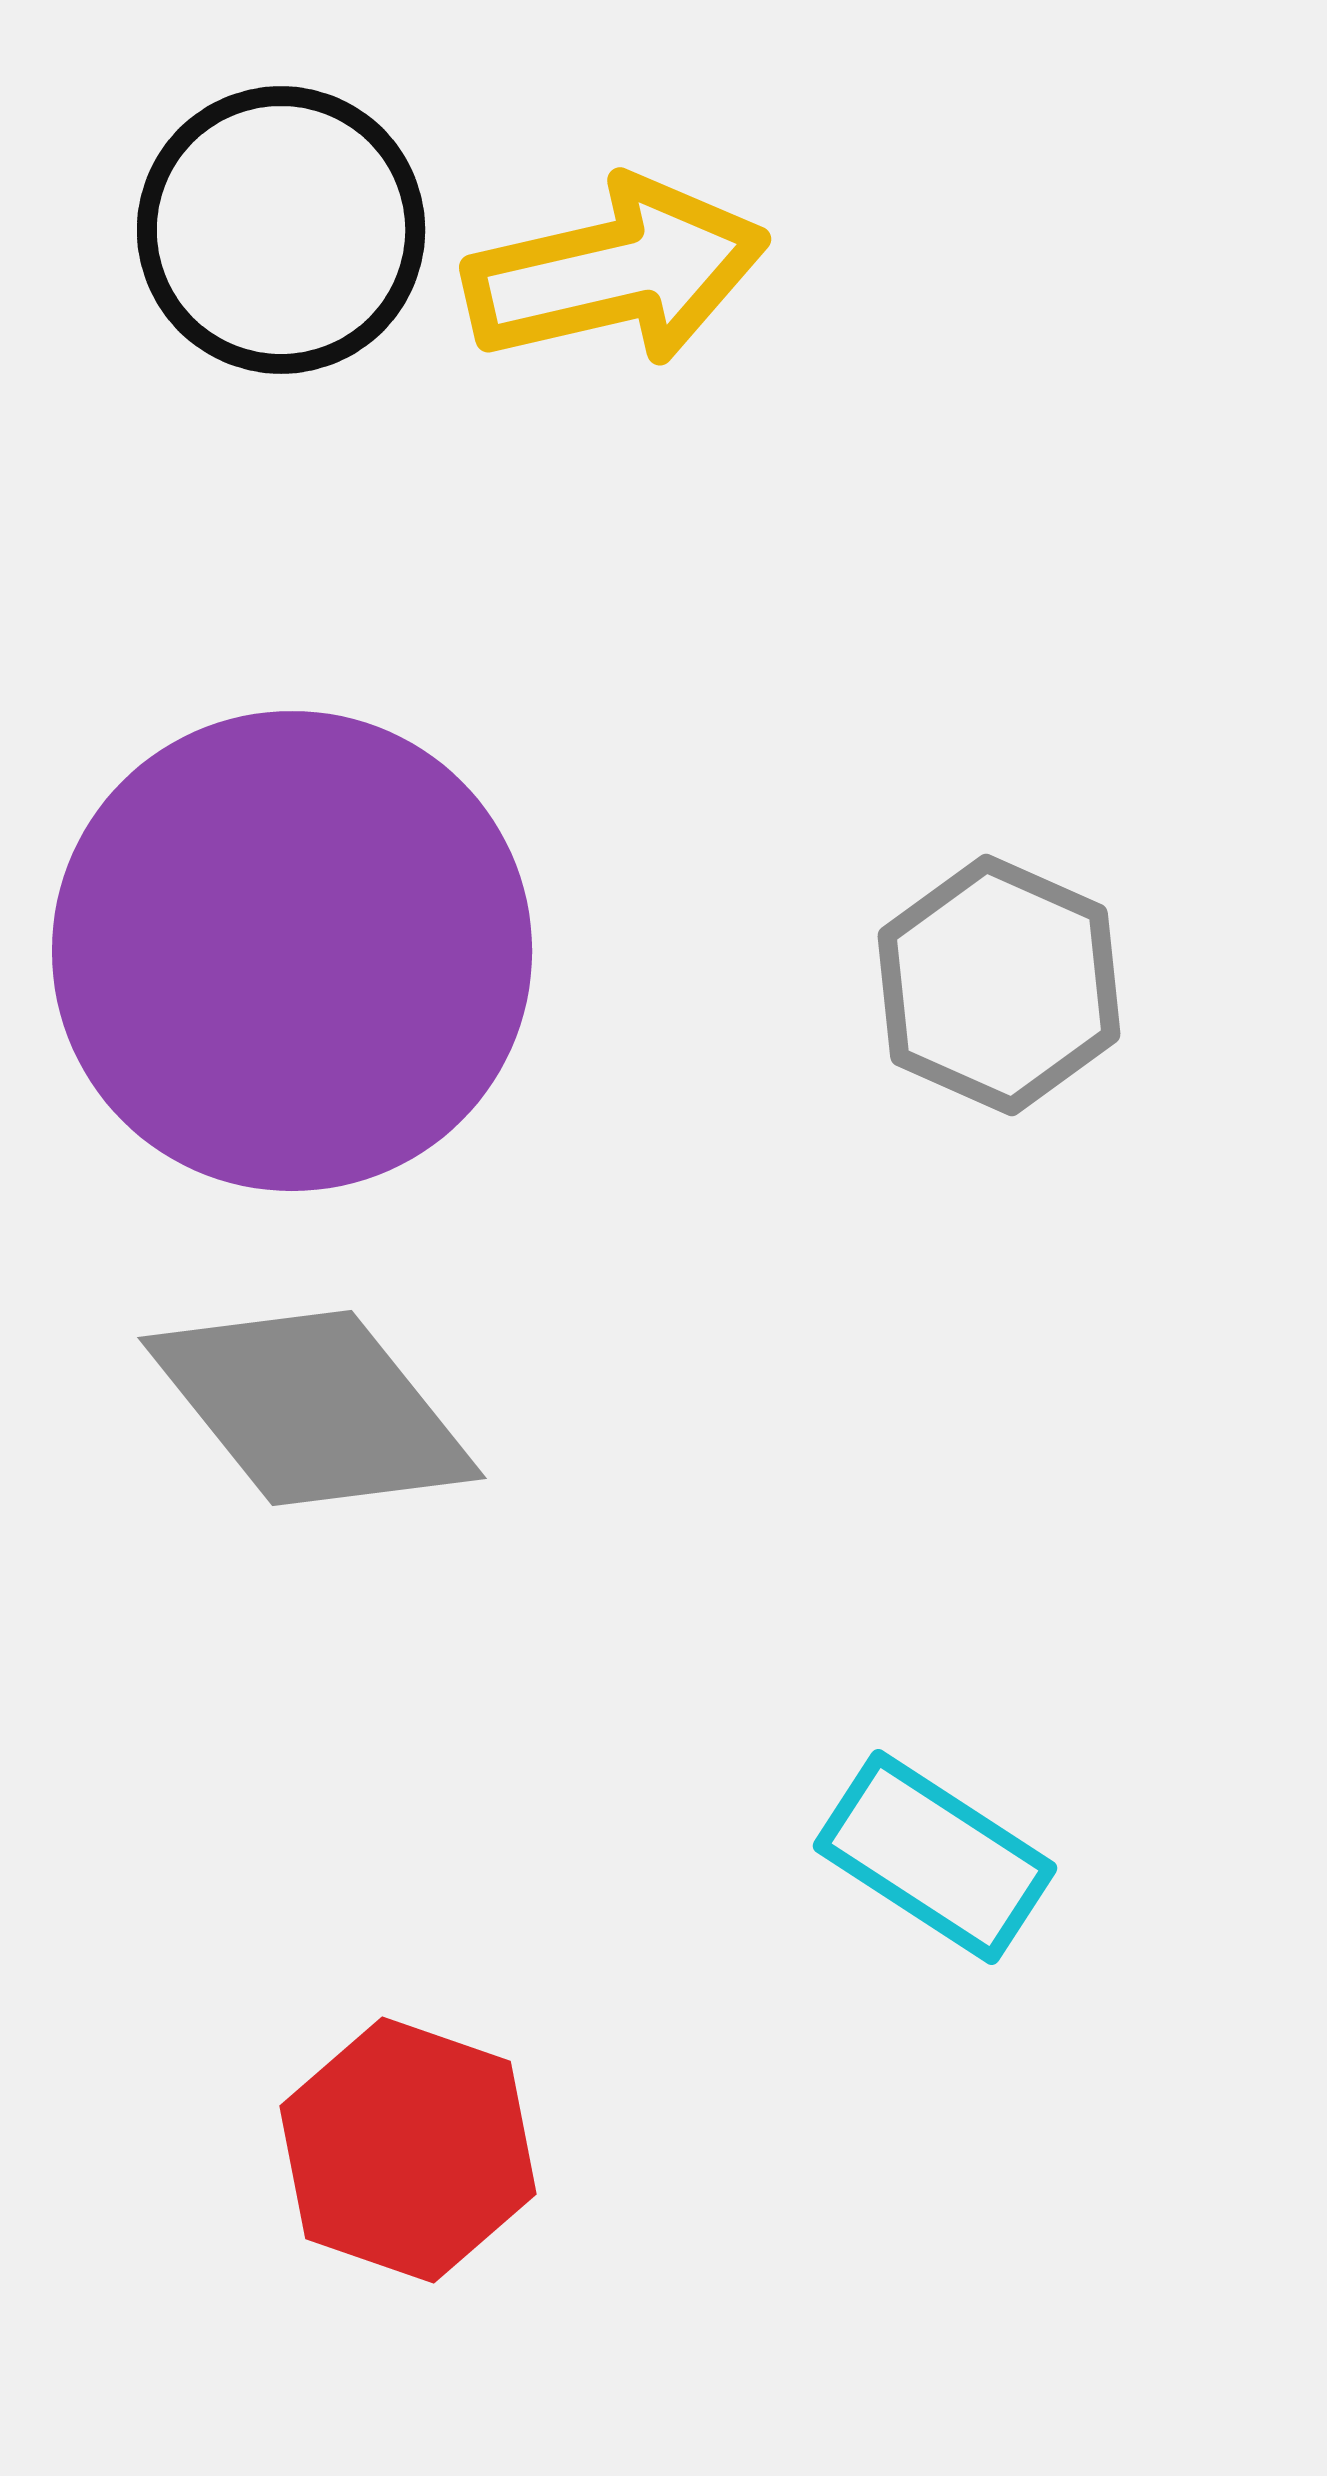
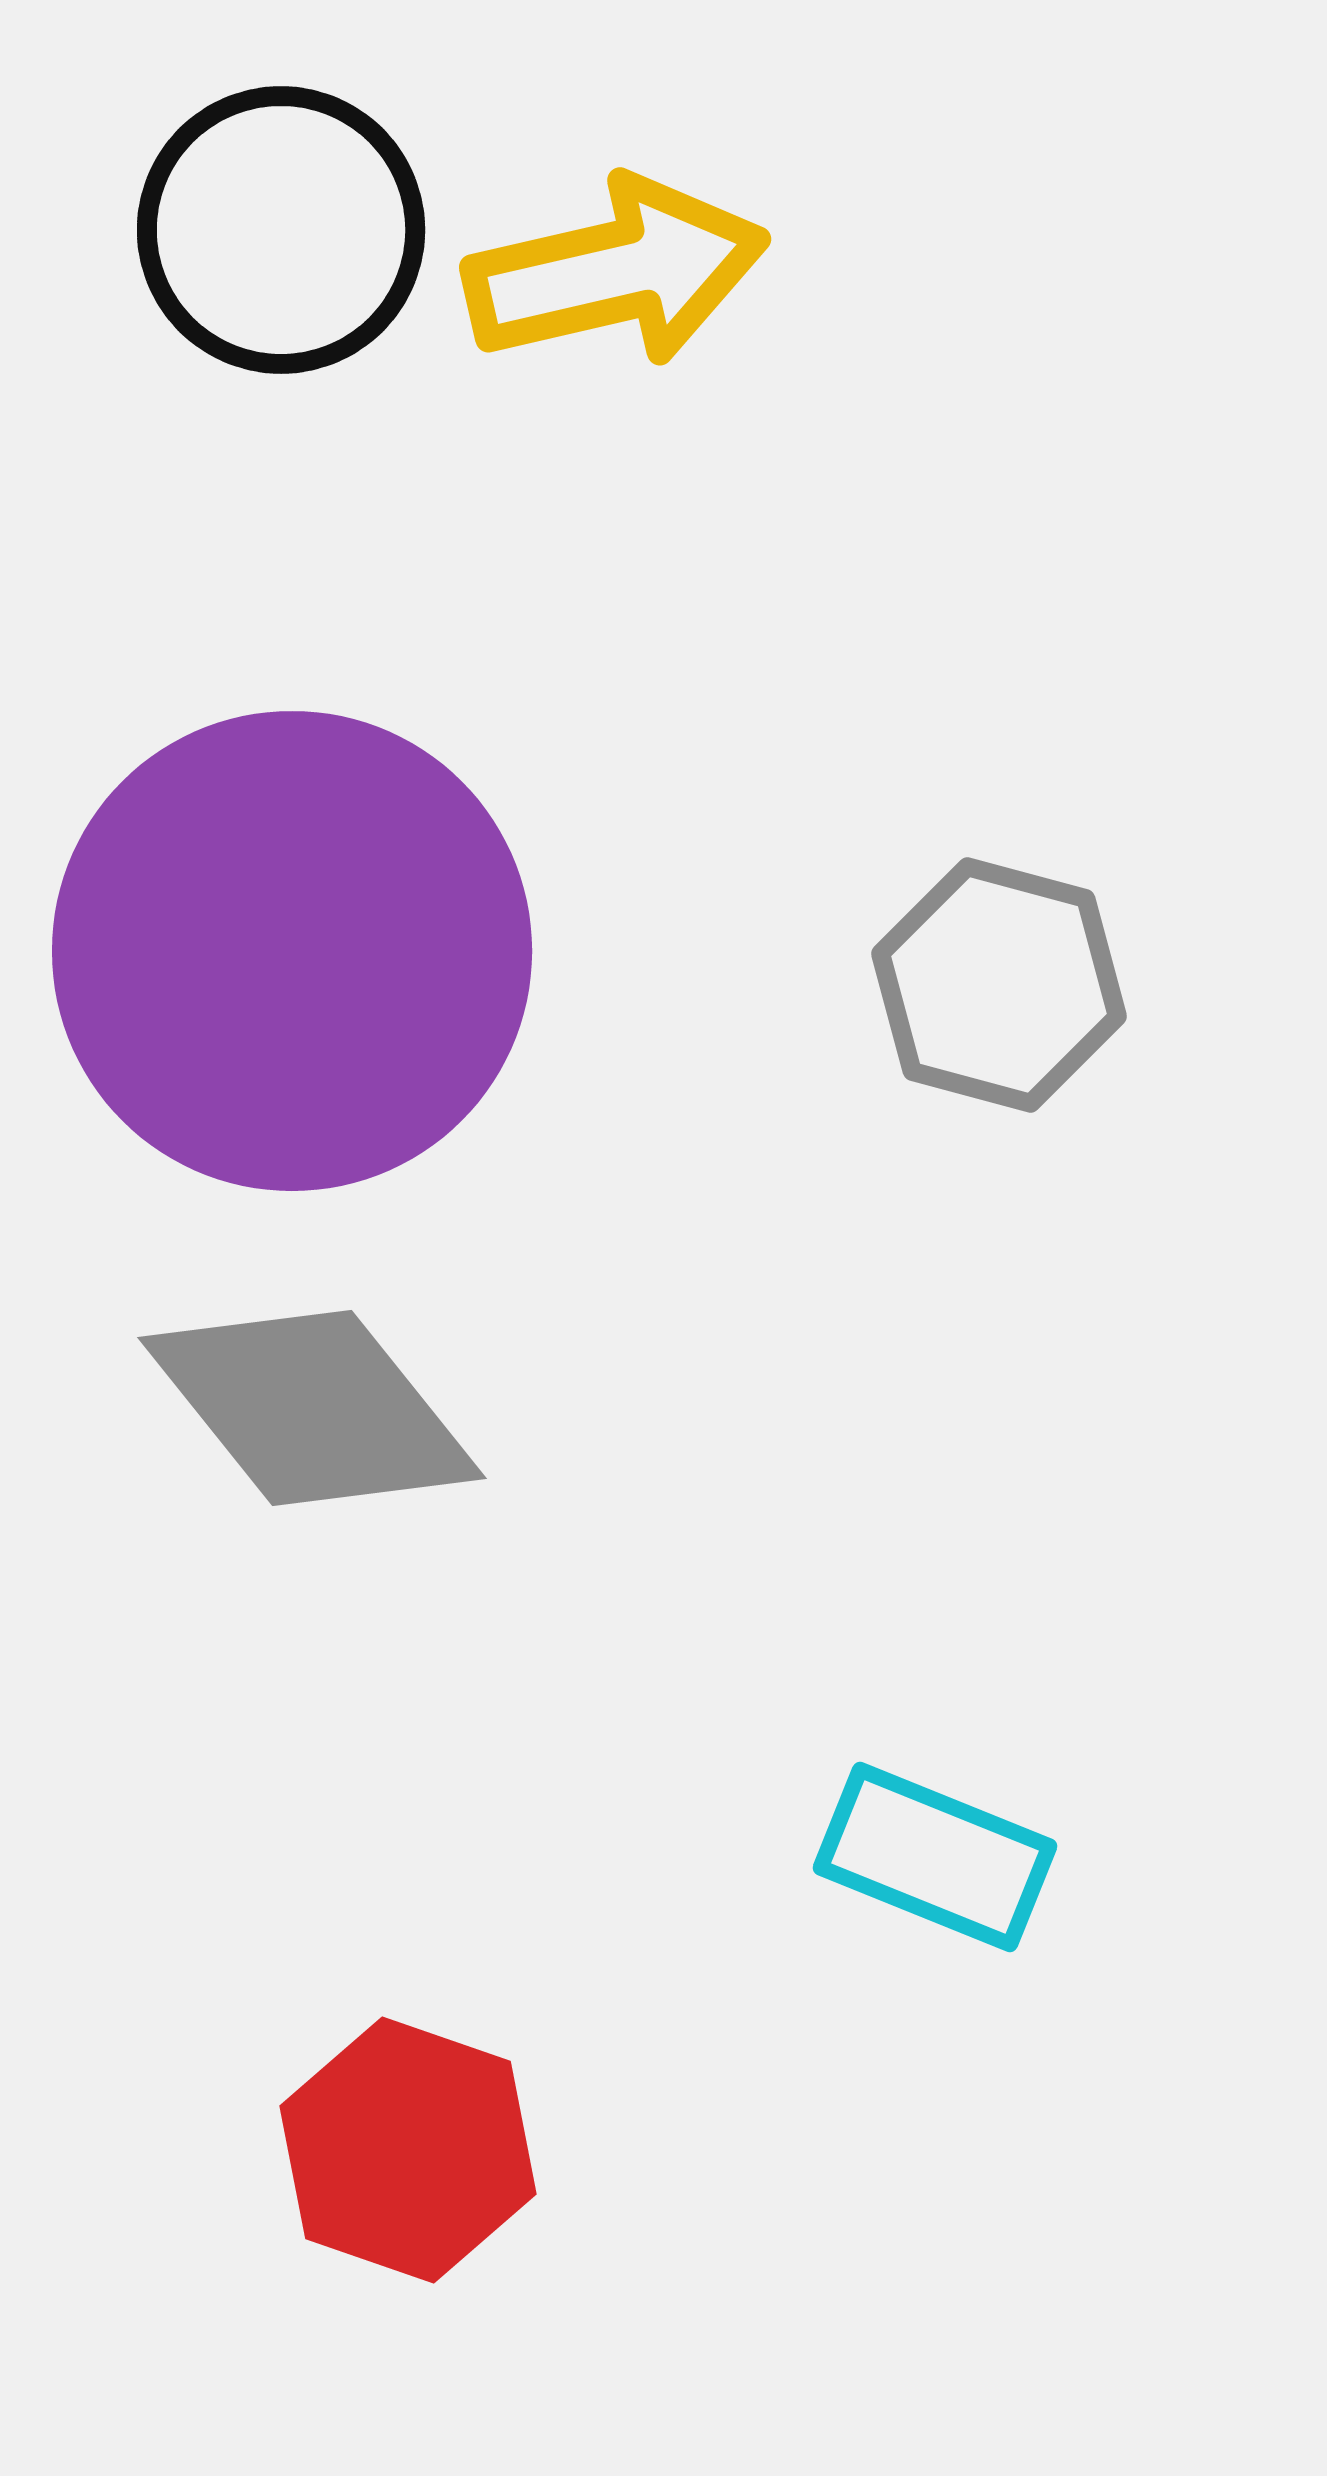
gray hexagon: rotated 9 degrees counterclockwise
cyan rectangle: rotated 11 degrees counterclockwise
